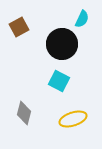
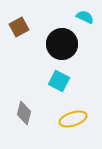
cyan semicircle: moved 3 px right, 2 px up; rotated 90 degrees counterclockwise
